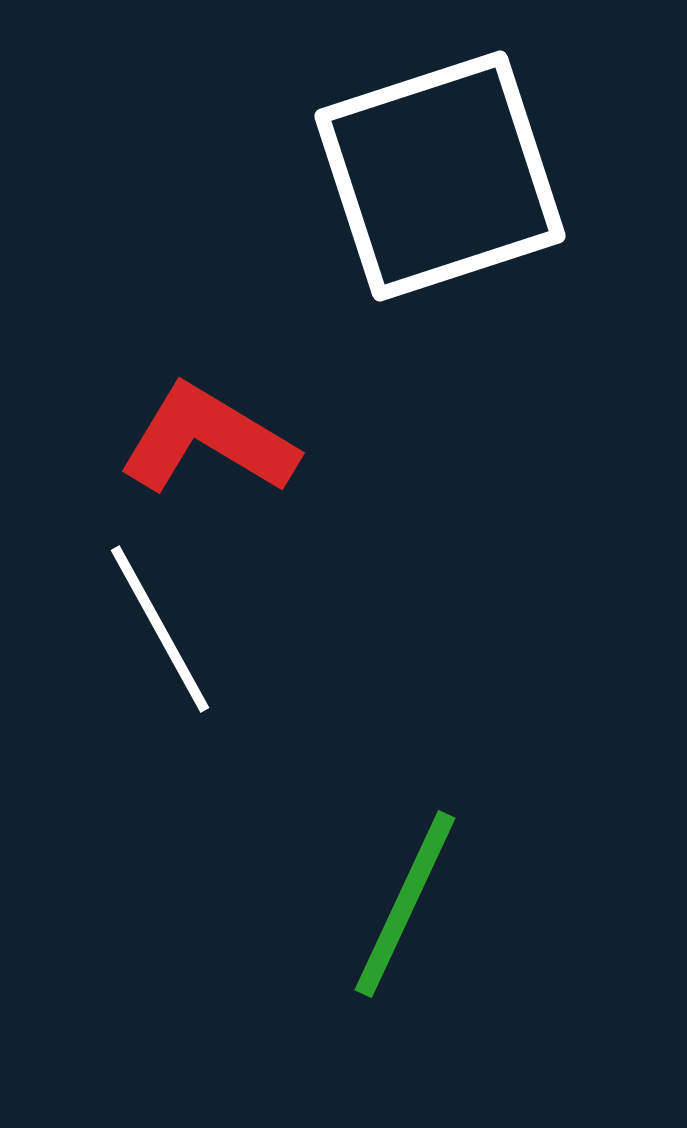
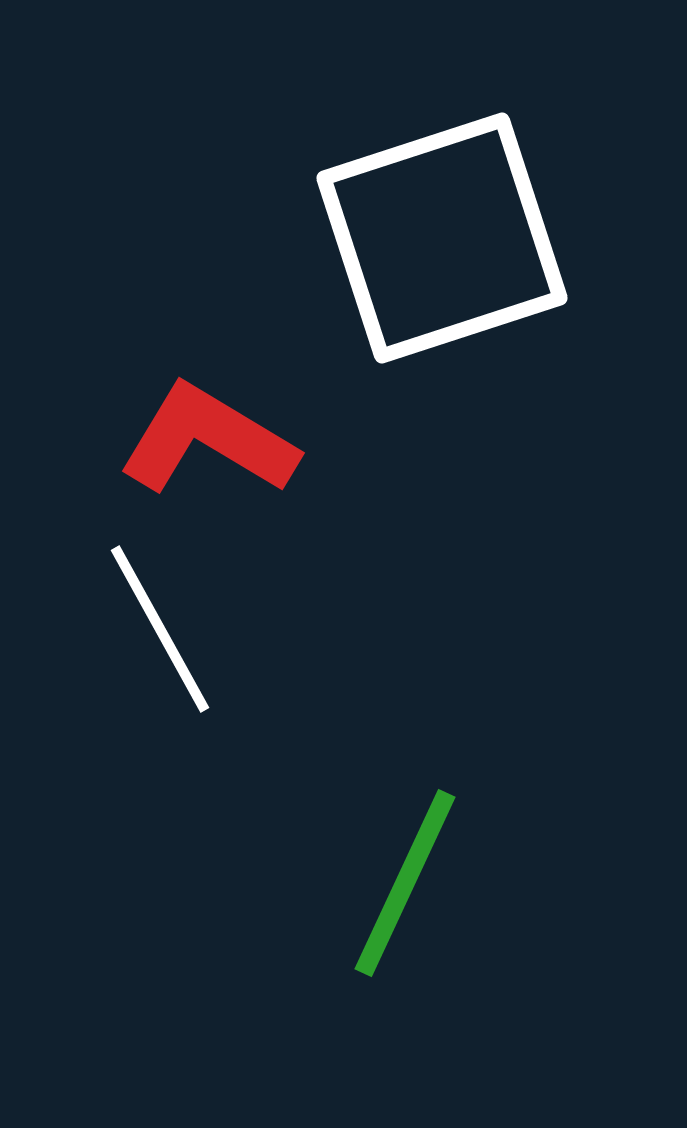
white square: moved 2 px right, 62 px down
green line: moved 21 px up
